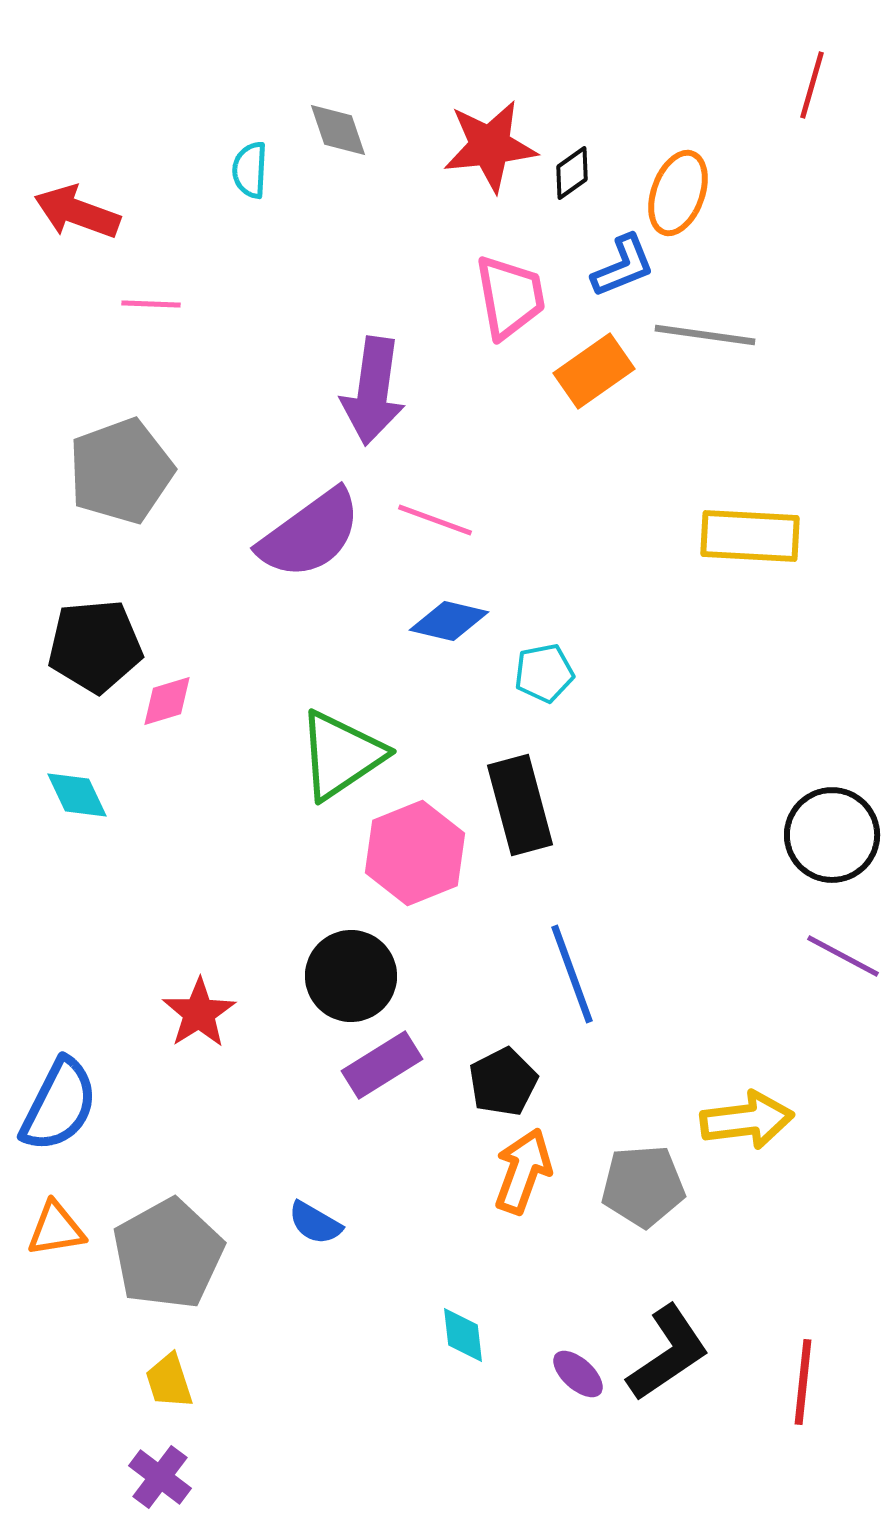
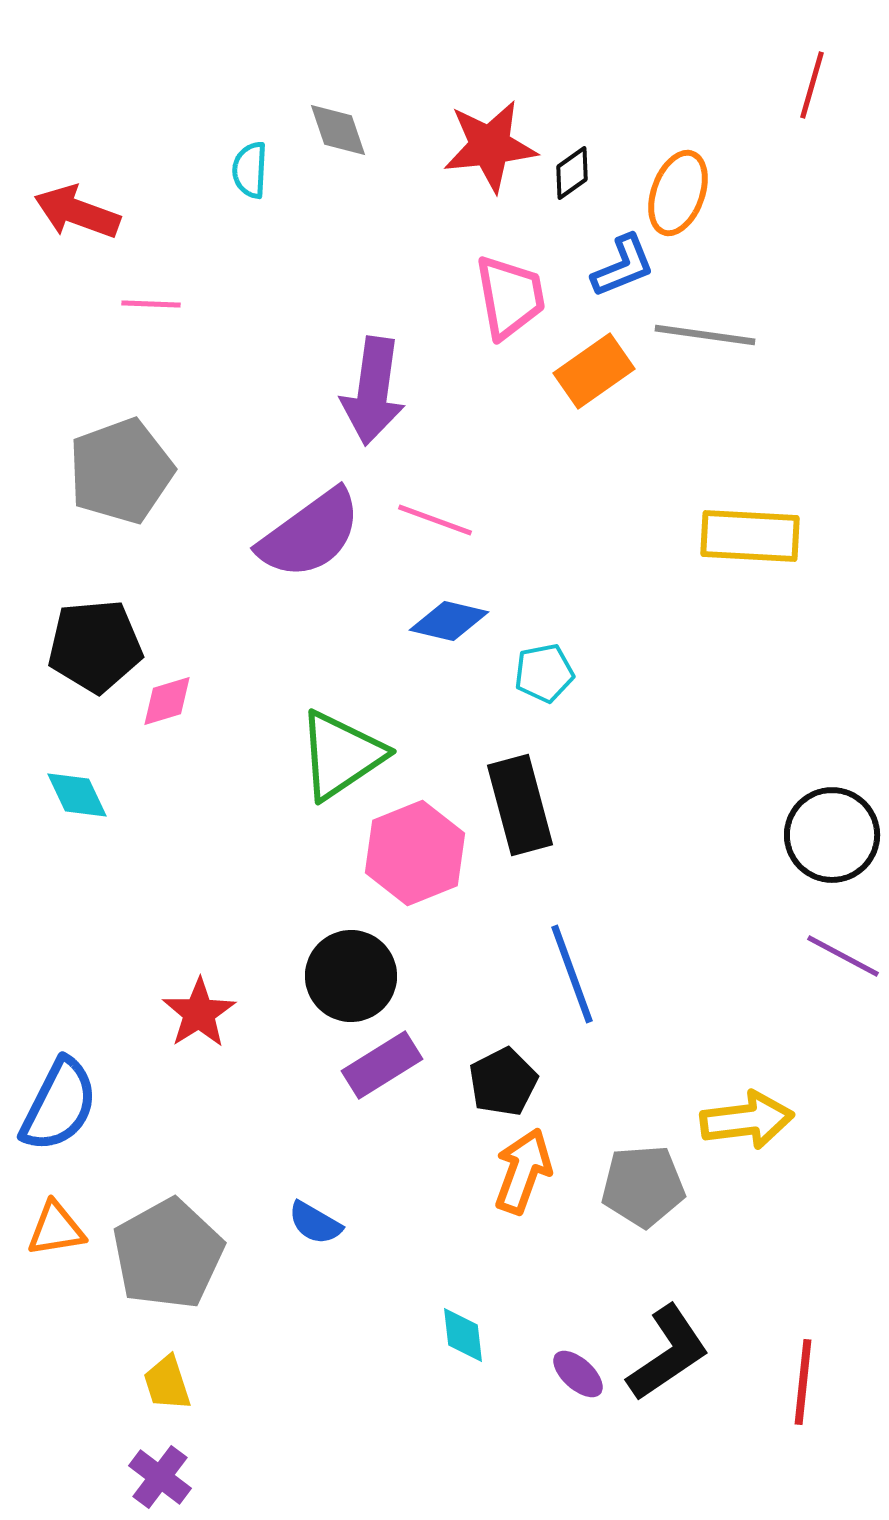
yellow trapezoid at (169, 1381): moved 2 px left, 2 px down
